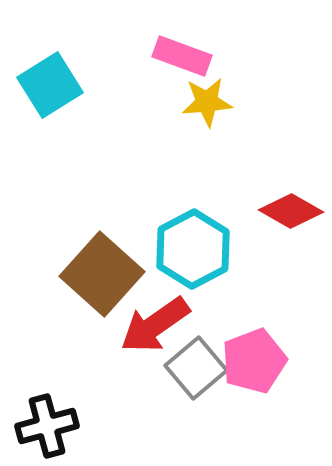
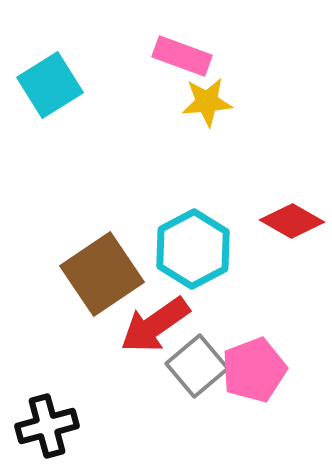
red diamond: moved 1 px right, 10 px down
brown square: rotated 14 degrees clockwise
pink pentagon: moved 9 px down
gray square: moved 1 px right, 2 px up
